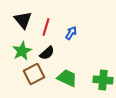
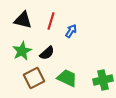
black triangle: rotated 36 degrees counterclockwise
red line: moved 5 px right, 6 px up
blue arrow: moved 2 px up
brown square: moved 4 px down
green cross: rotated 18 degrees counterclockwise
